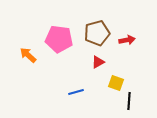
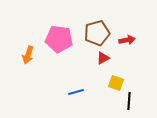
orange arrow: rotated 114 degrees counterclockwise
red triangle: moved 5 px right, 4 px up
